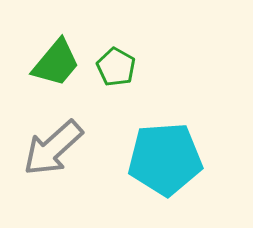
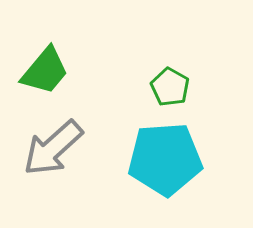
green trapezoid: moved 11 px left, 8 px down
green pentagon: moved 54 px right, 20 px down
